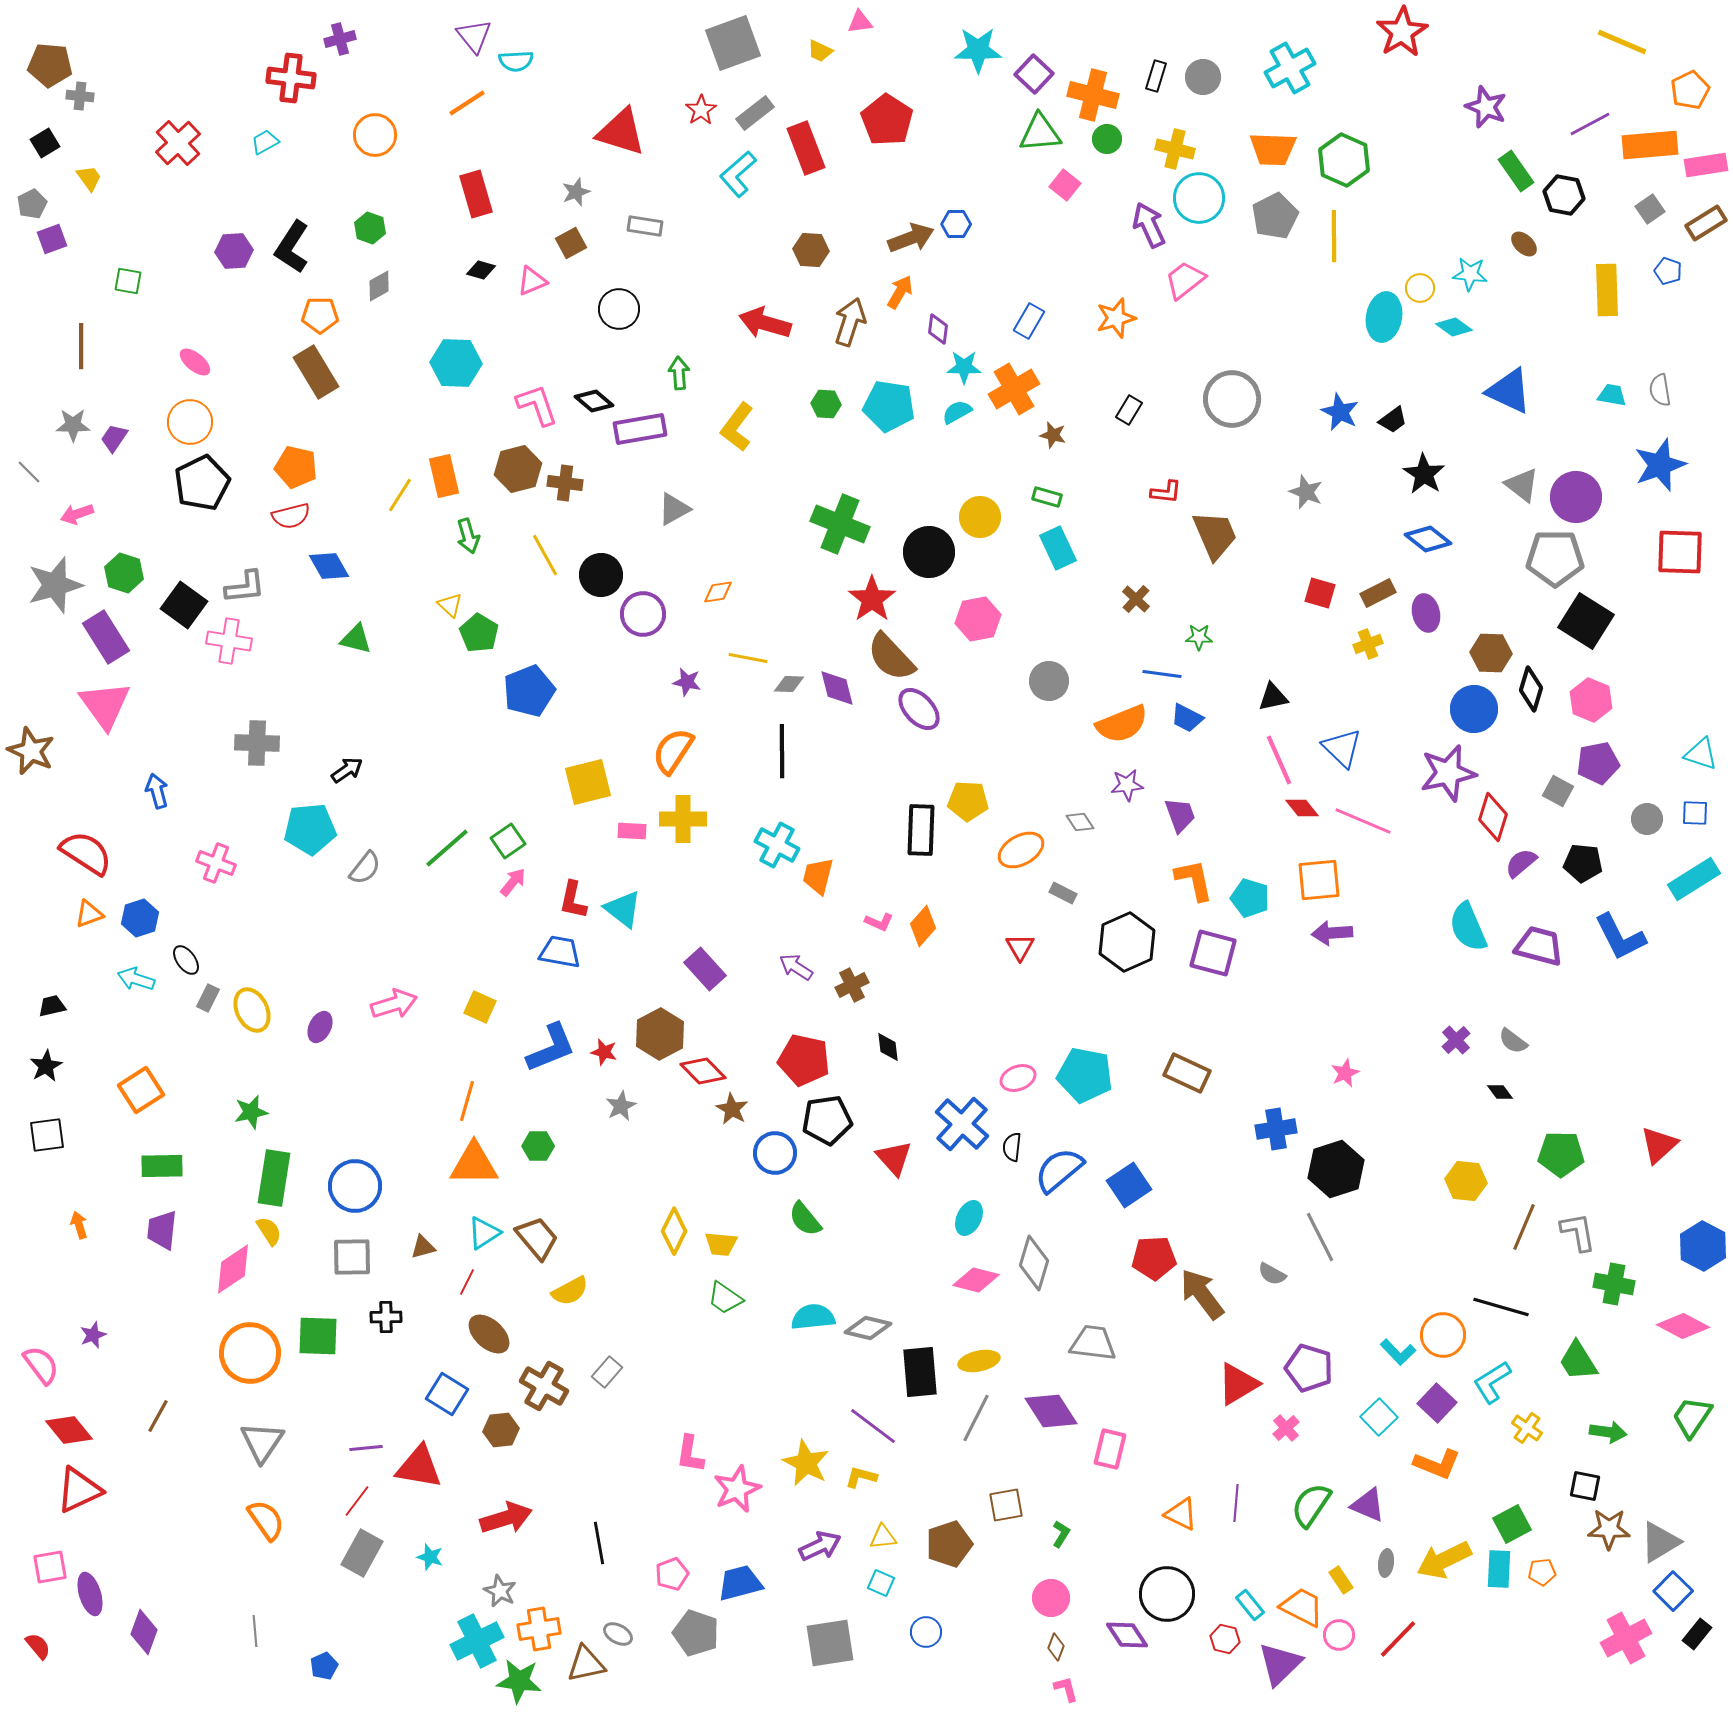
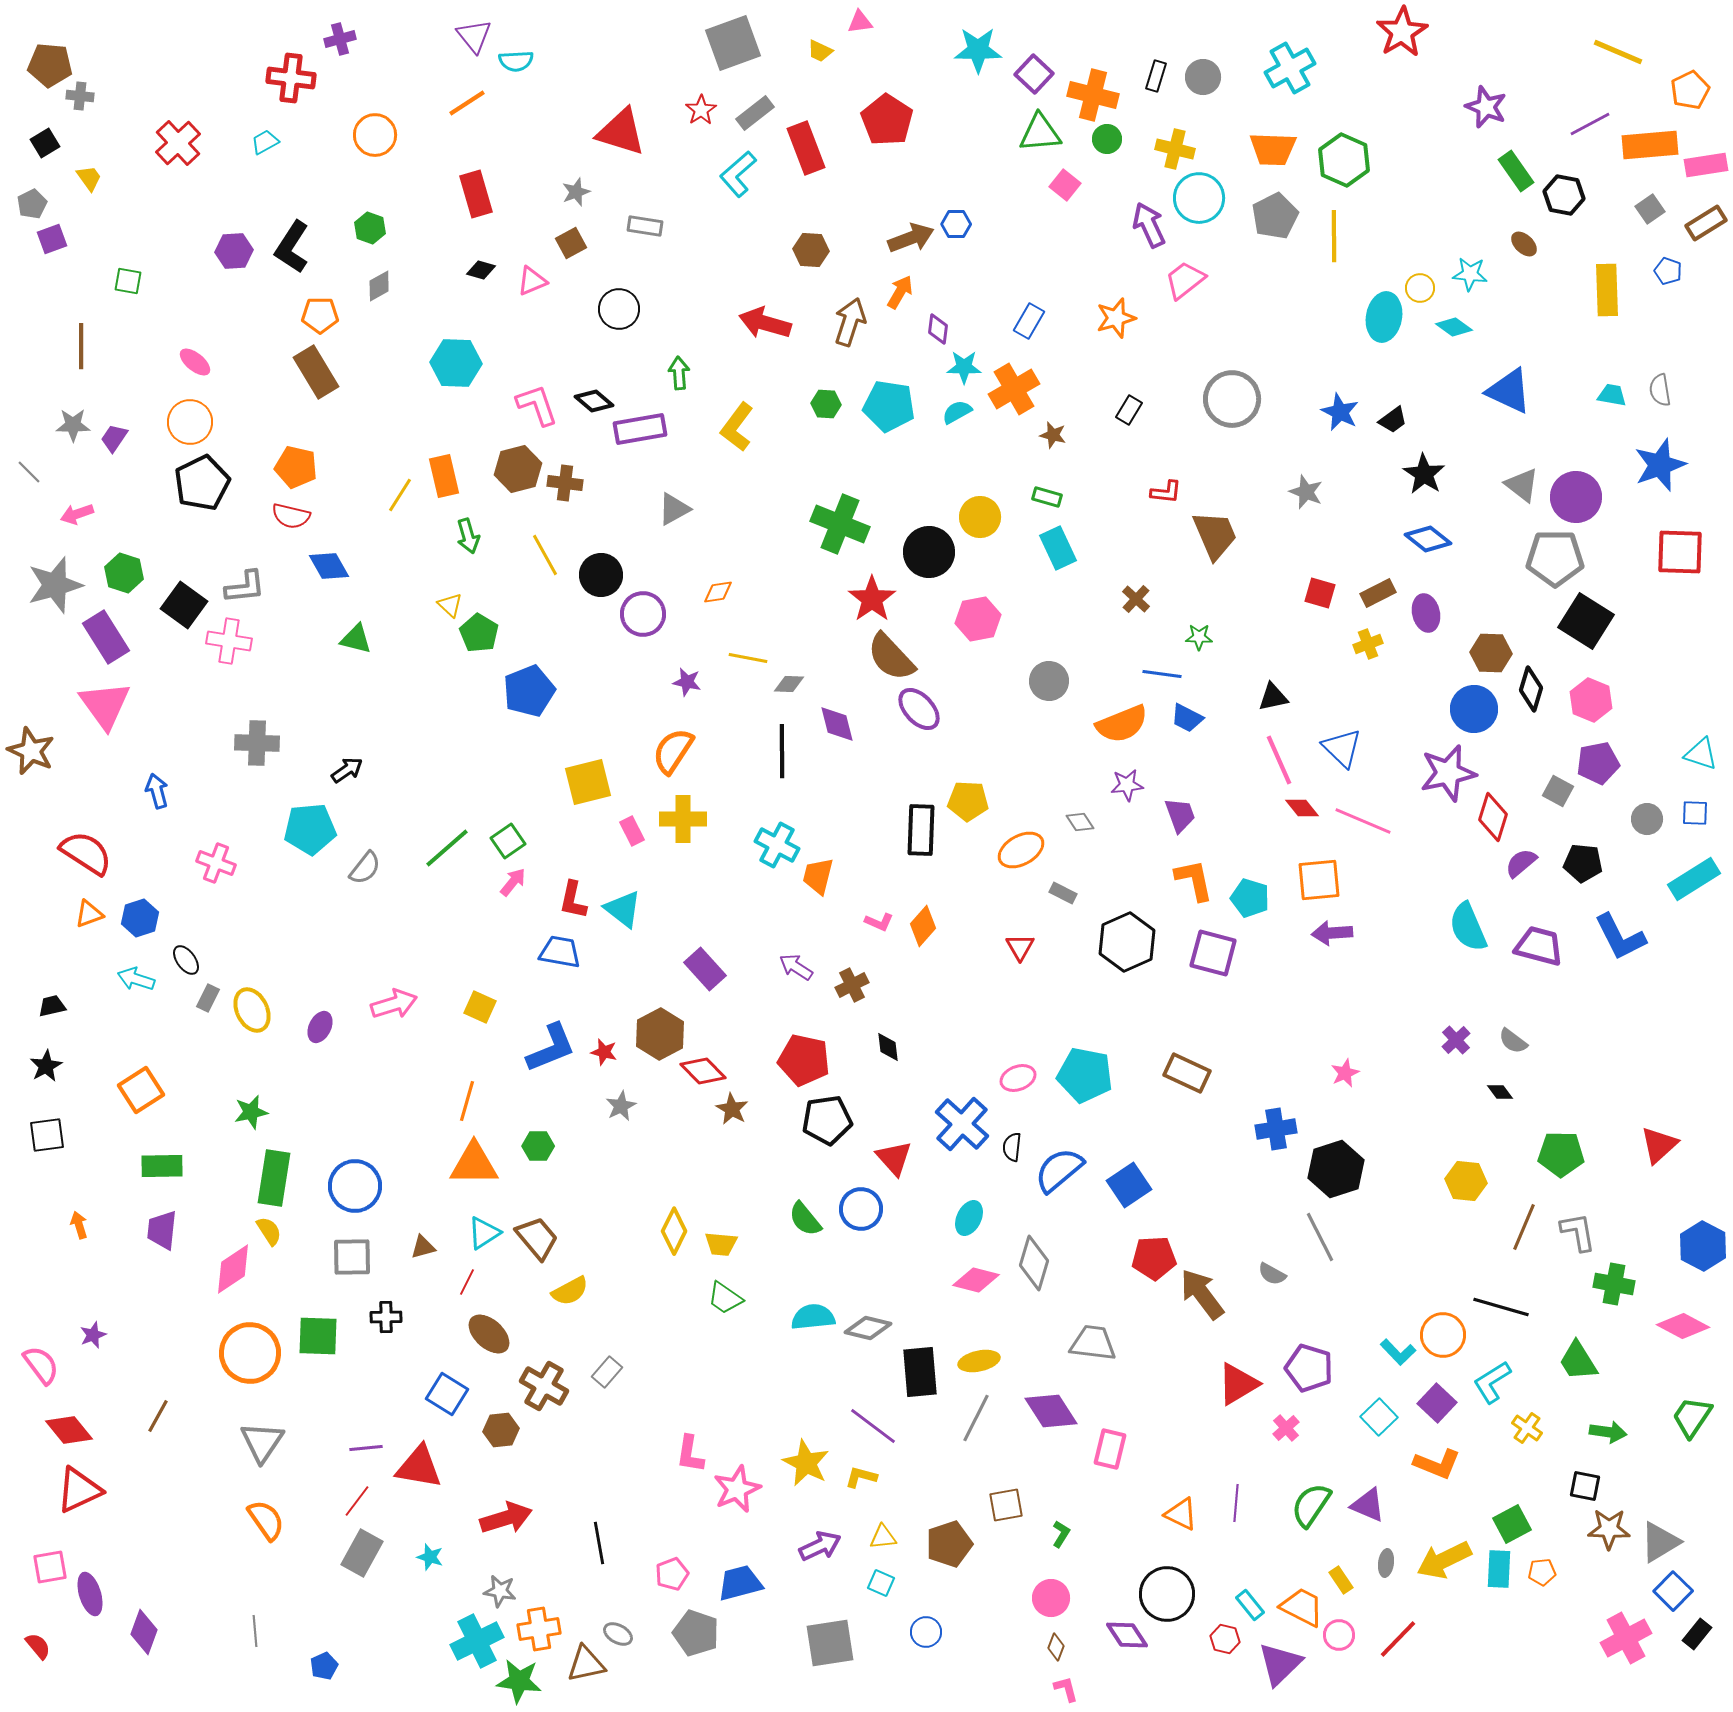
yellow line at (1622, 42): moved 4 px left, 10 px down
red semicircle at (291, 516): rotated 27 degrees clockwise
purple diamond at (837, 688): moved 36 px down
pink rectangle at (632, 831): rotated 60 degrees clockwise
blue circle at (775, 1153): moved 86 px right, 56 px down
gray star at (500, 1591): rotated 16 degrees counterclockwise
